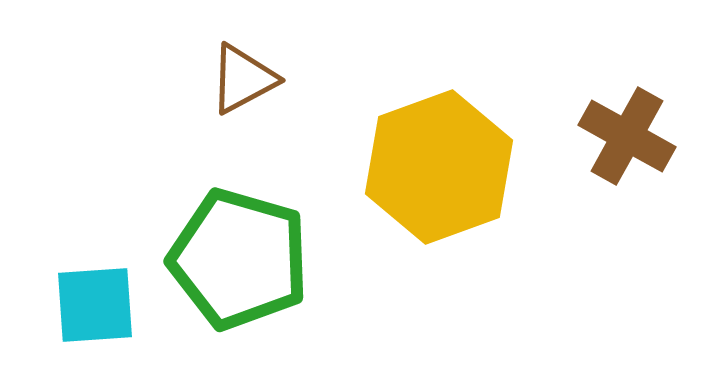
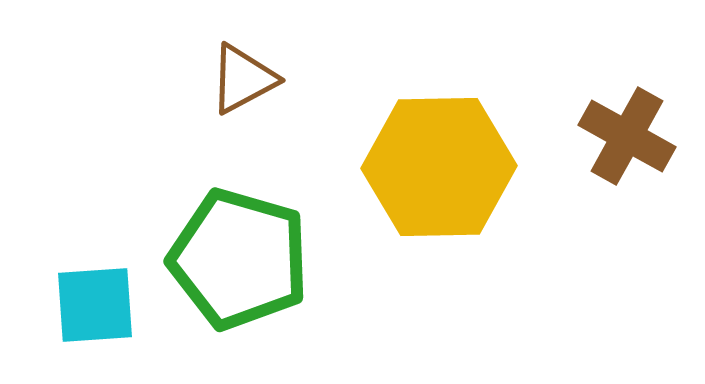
yellow hexagon: rotated 19 degrees clockwise
